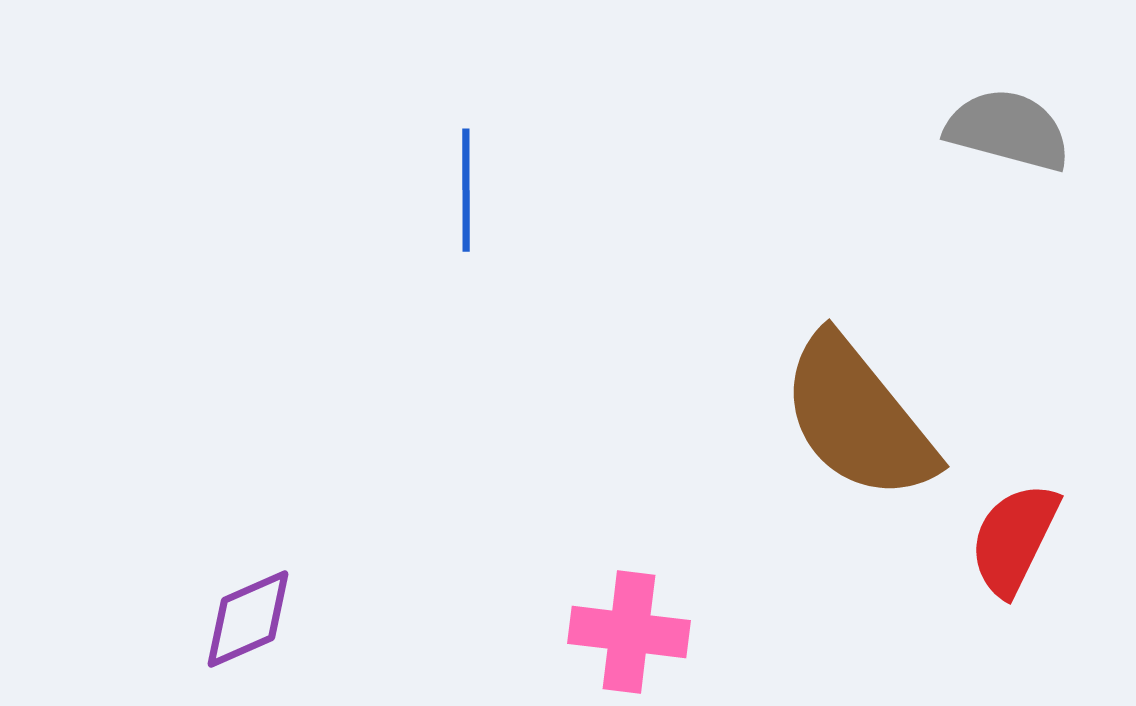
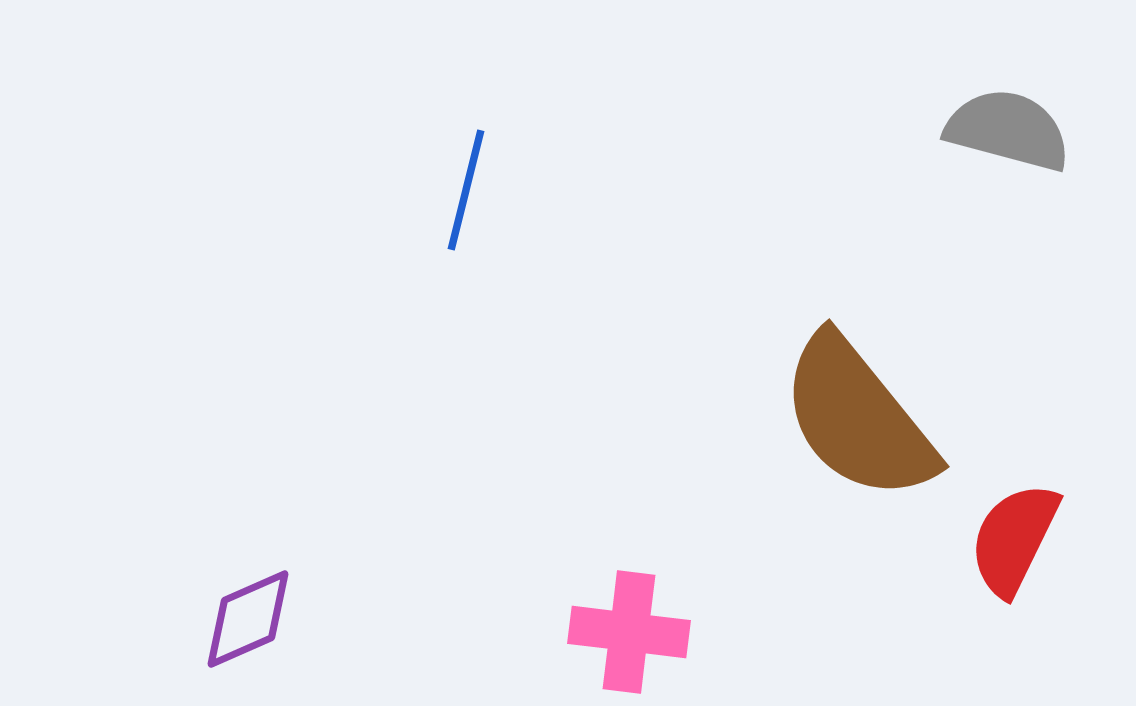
blue line: rotated 14 degrees clockwise
